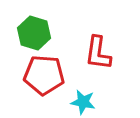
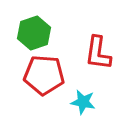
green hexagon: rotated 24 degrees clockwise
